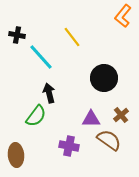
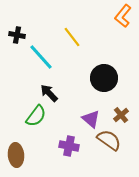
black arrow: rotated 30 degrees counterclockwise
purple triangle: rotated 42 degrees clockwise
